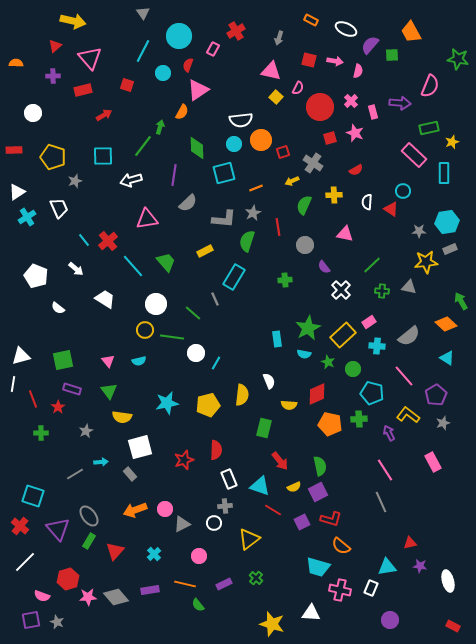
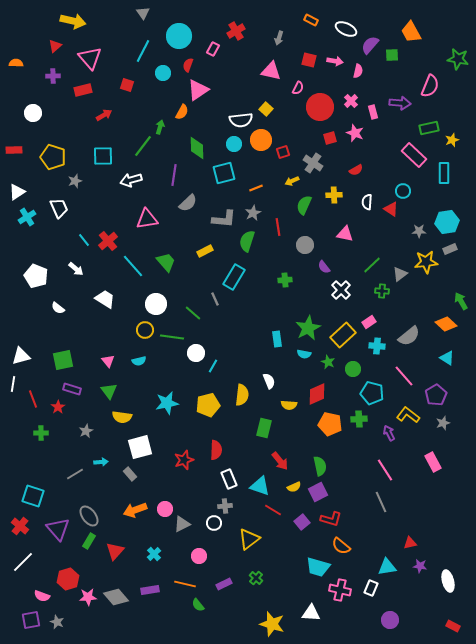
yellow square at (276, 97): moved 10 px left, 12 px down
yellow star at (452, 142): moved 2 px up
gray triangle at (409, 287): moved 9 px left, 13 px up; rotated 49 degrees counterclockwise
cyan line at (216, 363): moved 3 px left, 3 px down
purple square at (302, 522): rotated 14 degrees counterclockwise
white line at (25, 562): moved 2 px left
